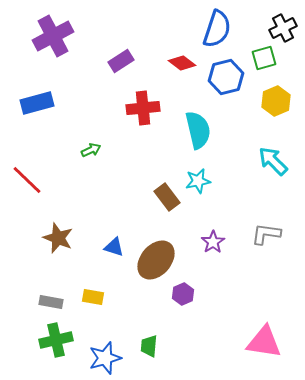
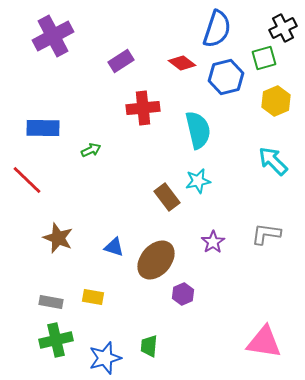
blue rectangle: moved 6 px right, 25 px down; rotated 16 degrees clockwise
